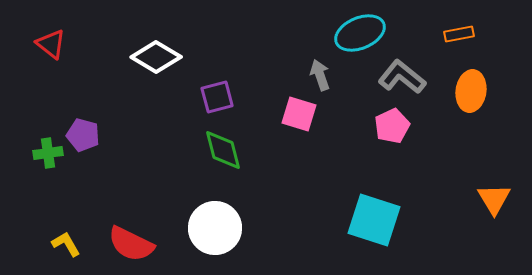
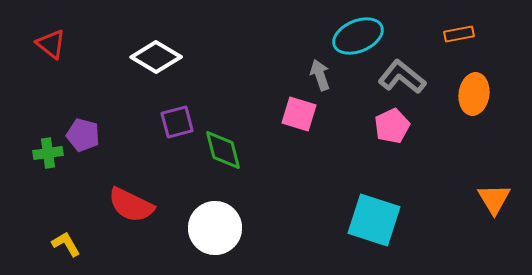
cyan ellipse: moved 2 px left, 3 px down
orange ellipse: moved 3 px right, 3 px down
purple square: moved 40 px left, 25 px down
red semicircle: moved 39 px up
